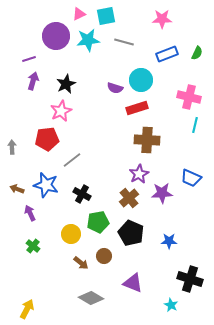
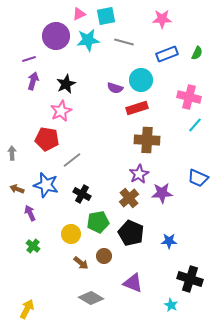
cyan line at (195, 125): rotated 28 degrees clockwise
red pentagon at (47, 139): rotated 15 degrees clockwise
gray arrow at (12, 147): moved 6 px down
blue trapezoid at (191, 178): moved 7 px right
